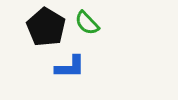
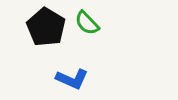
blue L-shape: moved 2 px right, 12 px down; rotated 24 degrees clockwise
